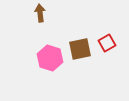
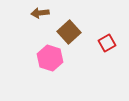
brown arrow: rotated 90 degrees counterclockwise
brown square: moved 11 px left, 17 px up; rotated 30 degrees counterclockwise
